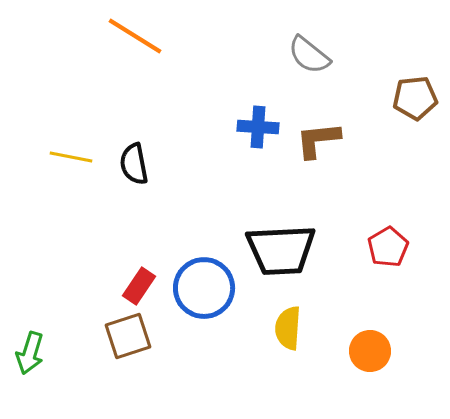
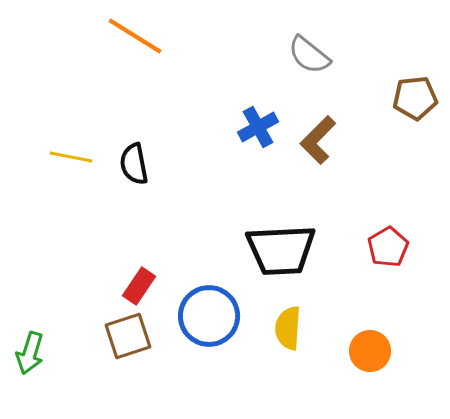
blue cross: rotated 33 degrees counterclockwise
brown L-shape: rotated 39 degrees counterclockwise
blue circle: moved 5 px right, 28 px down
